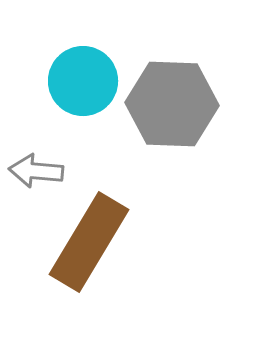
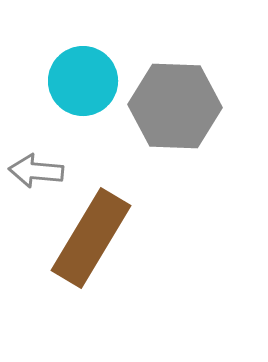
gray hexagon: moved 3 px right, 2 px down
brown rectangle: moved 2 px right, 4 px up
